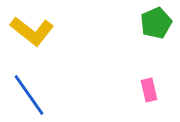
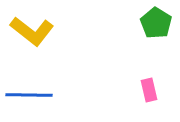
green pentagon: rotated 16 degrees counterclockwise
blue line: rotated 54 degrees counterclockwise
